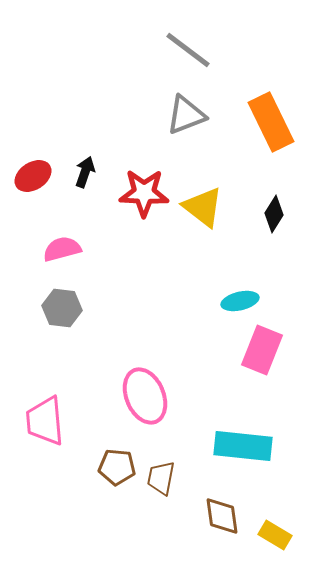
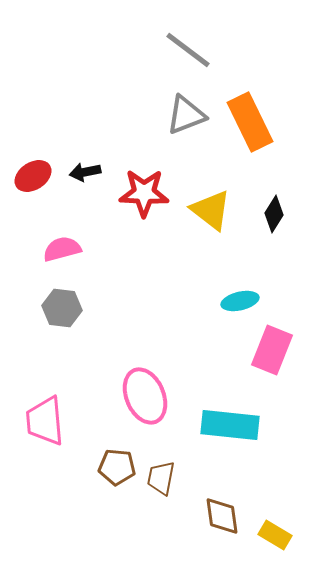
orange rectangle: moved 21 px left
black arrow: rotated 120 degrees counterclockwise
yellow triangle: moved 8 px right, 3 px down
pink rectangle: moved 10 px right
cyan rectangle: moved 13 px left, 21 px up
